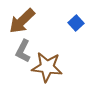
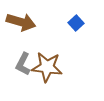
brown arrow: moved 1 px left, 1 px down; rotated 120 degrees counterclockwise
gray L-shape: moved 13 px down
